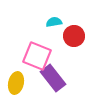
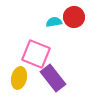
red circle: moved 19 px up
pink square: moved 1 px left, 2 px up
yellow ellipse: moved 3 px right, 5 px up
